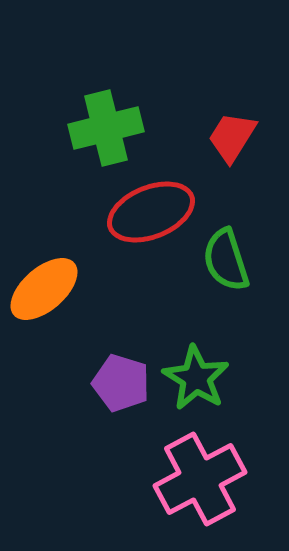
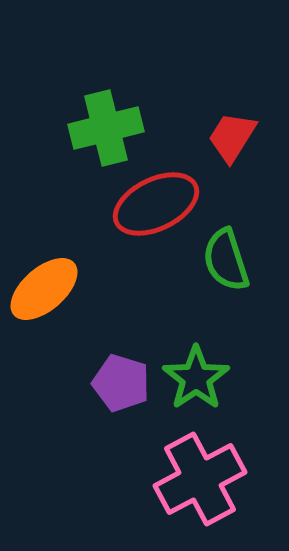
red ellipse: moved 5 px right, 8 px up; rotated 4 degrees counterclockwise
green star: rotated 6 degrees clockwise
